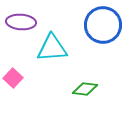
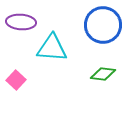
cyan triangle: rotated 8 degrees clockwise
pink square: moved 3 px right, 2 px down
green diamond: moved 18 px right, 15 px up
